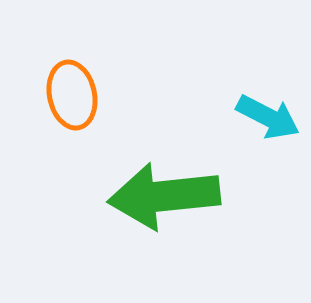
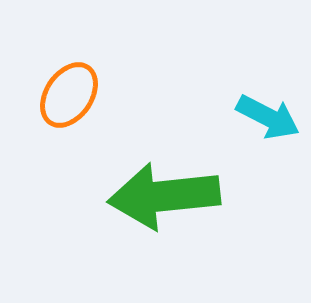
orange ellipse: moved 3 px left; rotated 46 degrees clockwise
